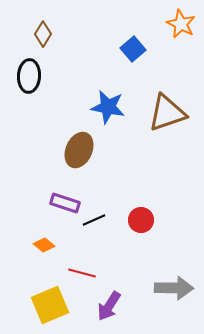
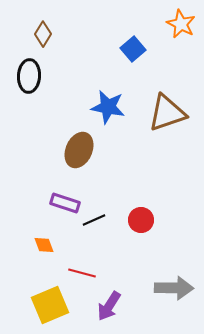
orange diamond: rotated 30 degrees clockwise
